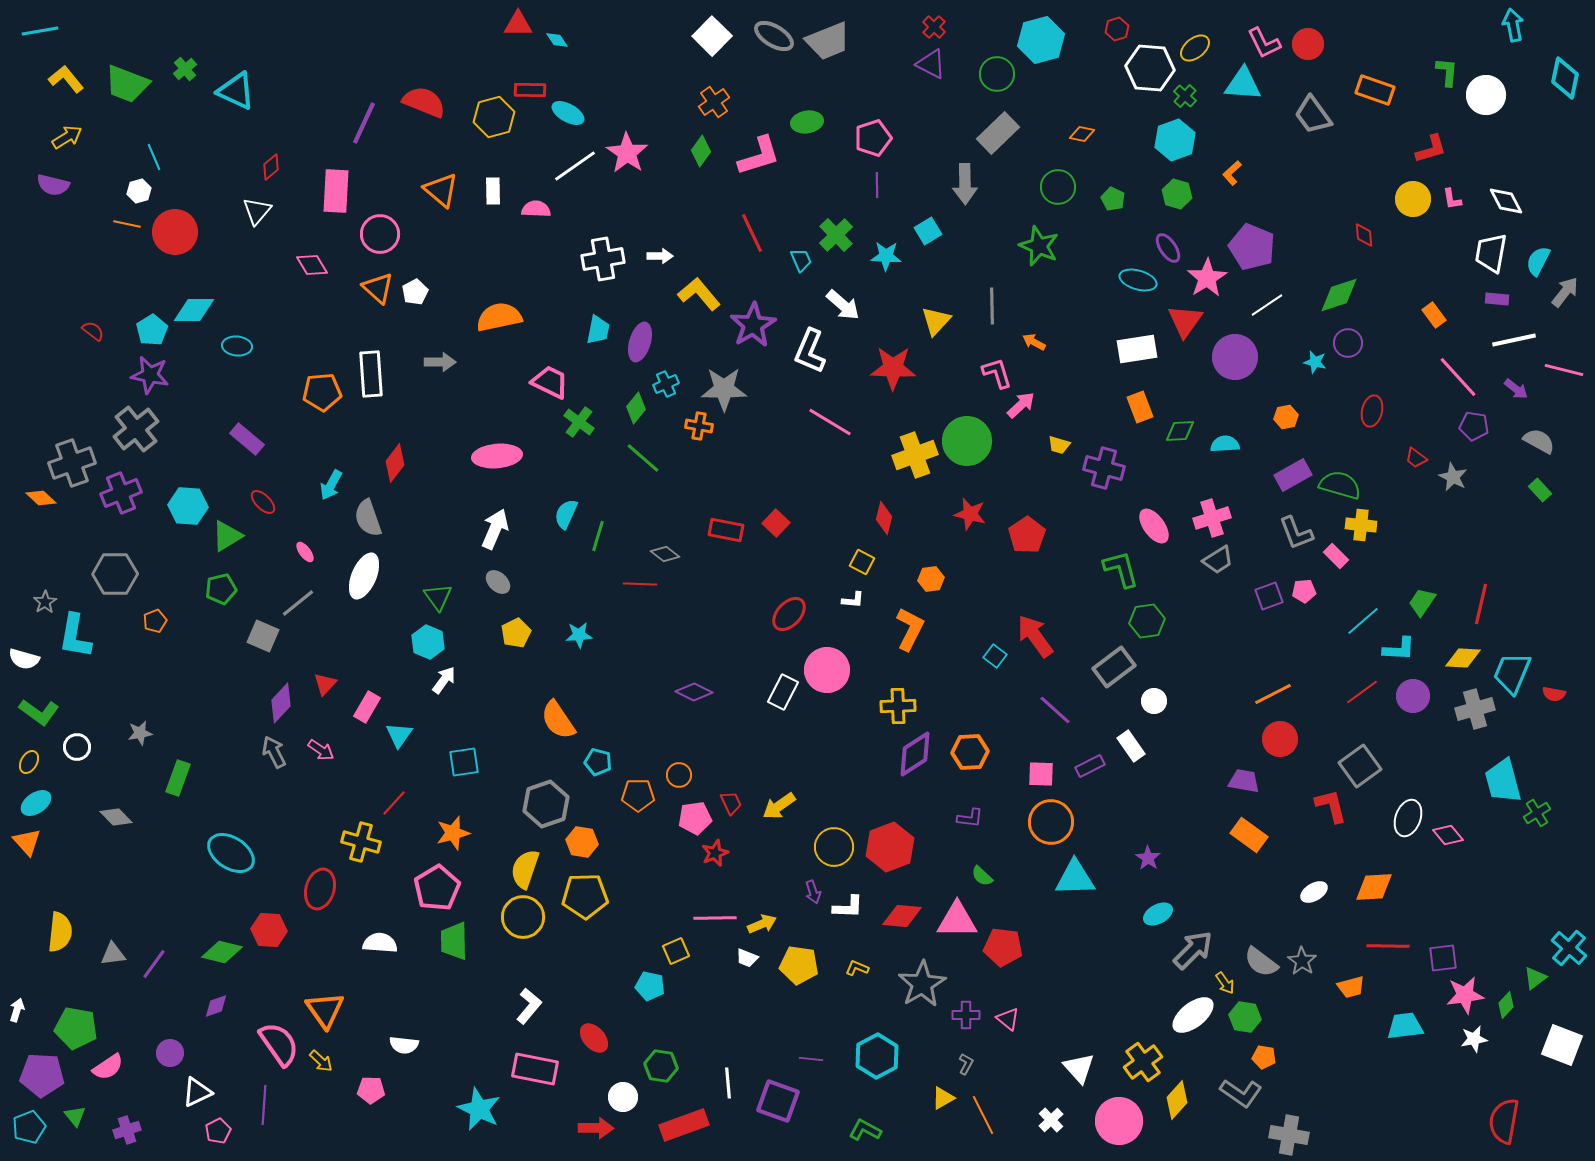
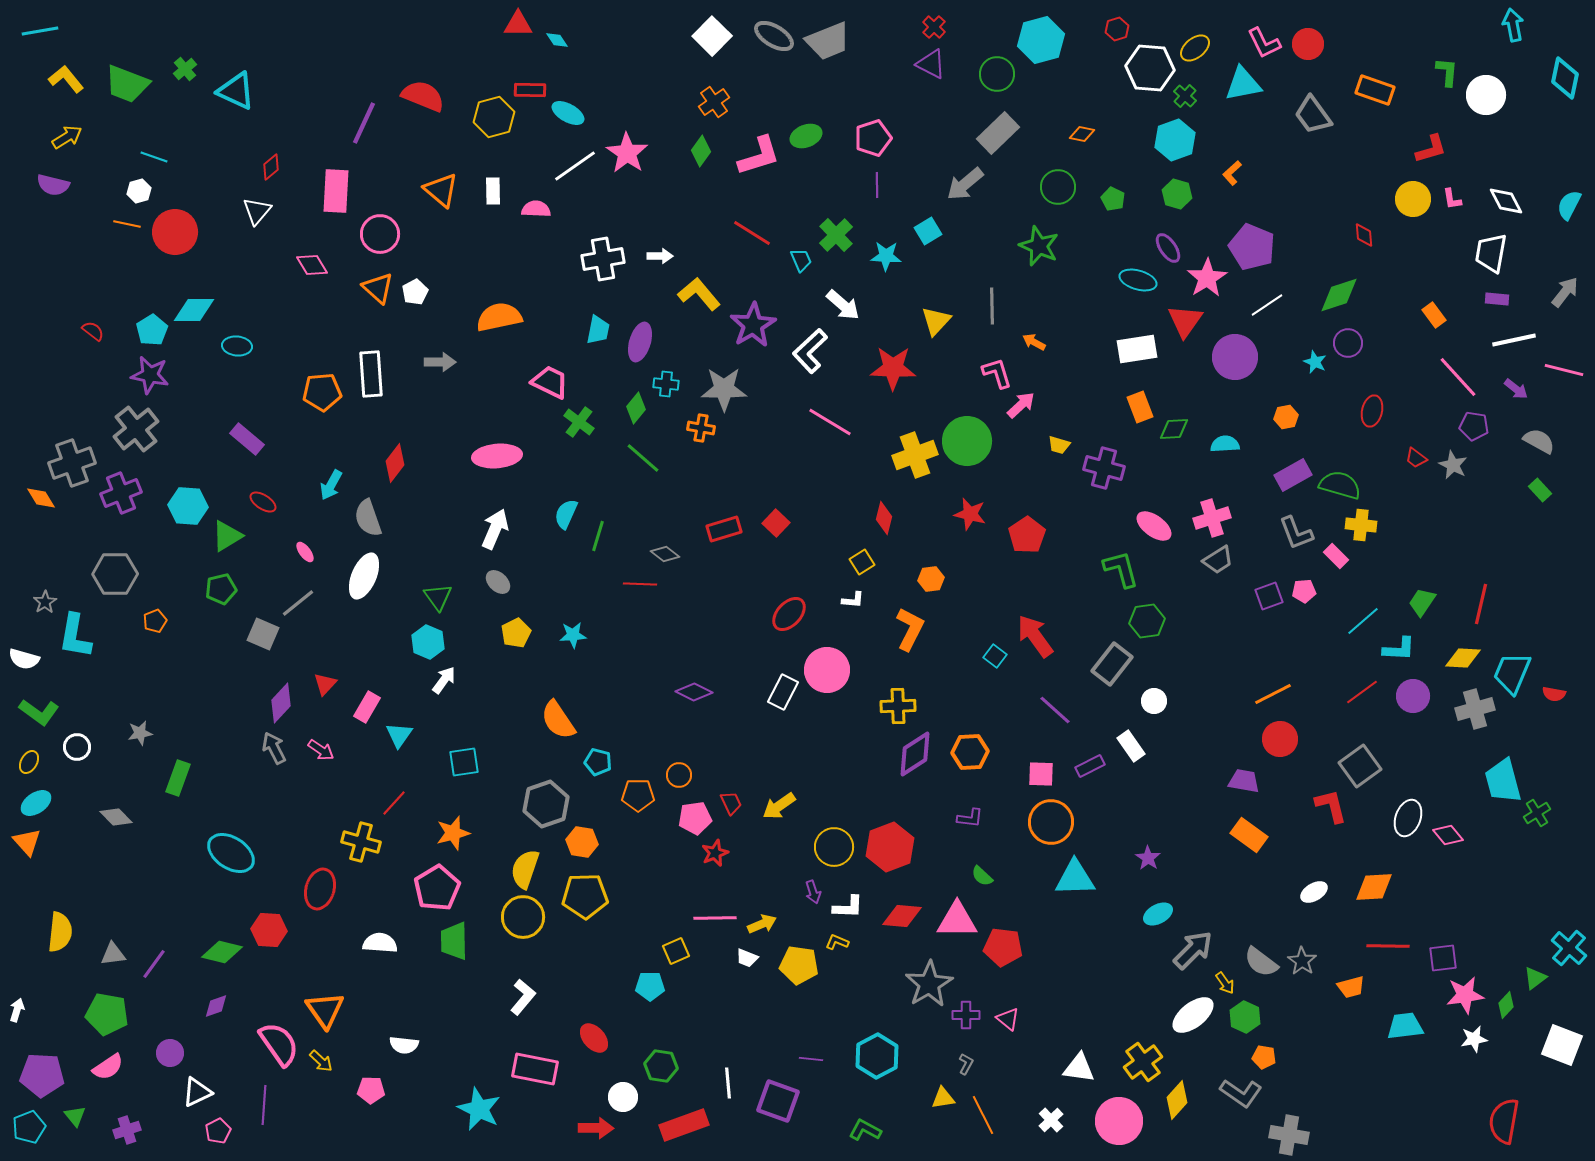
cyan triangle at (1243, 84): rotated 15 degrees counterclockwise
red semicircle at (424, 102): moved 1 px left, 6 px up
green ellipse at (807, 122): moved 1 px left, 14 px down; rotated 12 degrees counterclockwise
cyan line at (154, 157): rotated 48 degrees counterclockwise
gray arrow at (965, 184): rotated 51 degrees clockwise
red line at (752, 233): rotated 33 degrees counterclockwise
cyan semicircle at (1538, 261): moved 31 px right, 56 px up
white L-shape at (810, 351): rotated 24 degrees clockwise
cyan star at (1315, 362): rotated 10 degrees clockwise
cyan cross at (666, 384): rotated 30 degrees clockwise
orange cross at (699, 426): moved 2 px right, 2 px down
green diamond at (1180, 431): moved 6 px left, 2 px up
gray star at (1453, 477): moved 12 px up
orange diamond at (41, 498): rotated 16 degrees clockwise
red ellipse at (263, 502): rotated 12 degrees counterclockwise
pink ellipse at (1154, 526): rotated 18 degrees counterclockwise
red rectangle at (726, 530): moved 2 px left, 1 px up; rotated 28 degrees counterclockwise
yellow square at (862, 562): rotated 30 degrees clockwise
cyan star at (579, 635): moved 6 px left
gray square at (263, 636): moved 2 px up
gray rectangle at (1114, 667): moved 2 px left, 3 px up; rotated 15 degrees counterclockwise
gray arrow at (274, 752): moved 4 px up
yellow L-shape at (857, 968): moved 20 px left, 26 px up
gray star at (922, 984): moved 7 px right
cyan pentagon at (650, 986): rotated 12 degrees counterclockwise
white L-shape at (529, 1006): moved 6 px left, 9 px up
green hexagon at (1245, 1017): rotated 16 degrees clockwise
green pentagon at (76, 1028): moved 31 px right, 14 px up
white triangle at (1079, 1068): rotated 40 degrees counterclockwise
yellow triangle at (943, 1098): rotated 20 degrees clockwise
